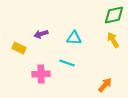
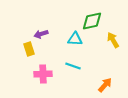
green diamond: moved 22 px left, 6 px down
cyan triangle: moved 1 px right, 1 px down
yellow rectangle: moved 10 px right, 1 px down; rotated 48 degrees clockwise
cyan line: moved 6 px right, 3 px down
pink cross: moved 2 px right
